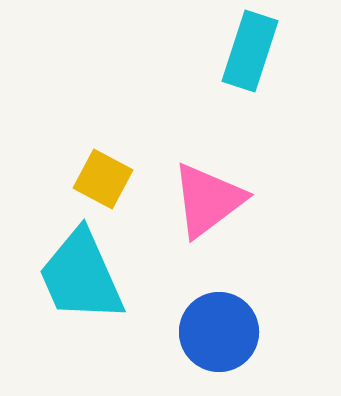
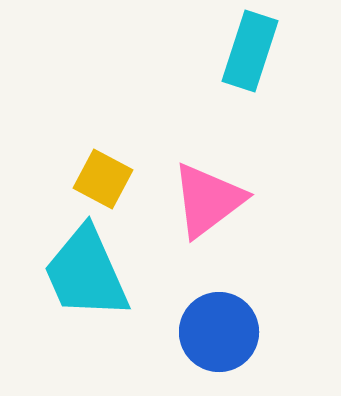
cyan trapezoid: moved 5 px right, 3 px up
